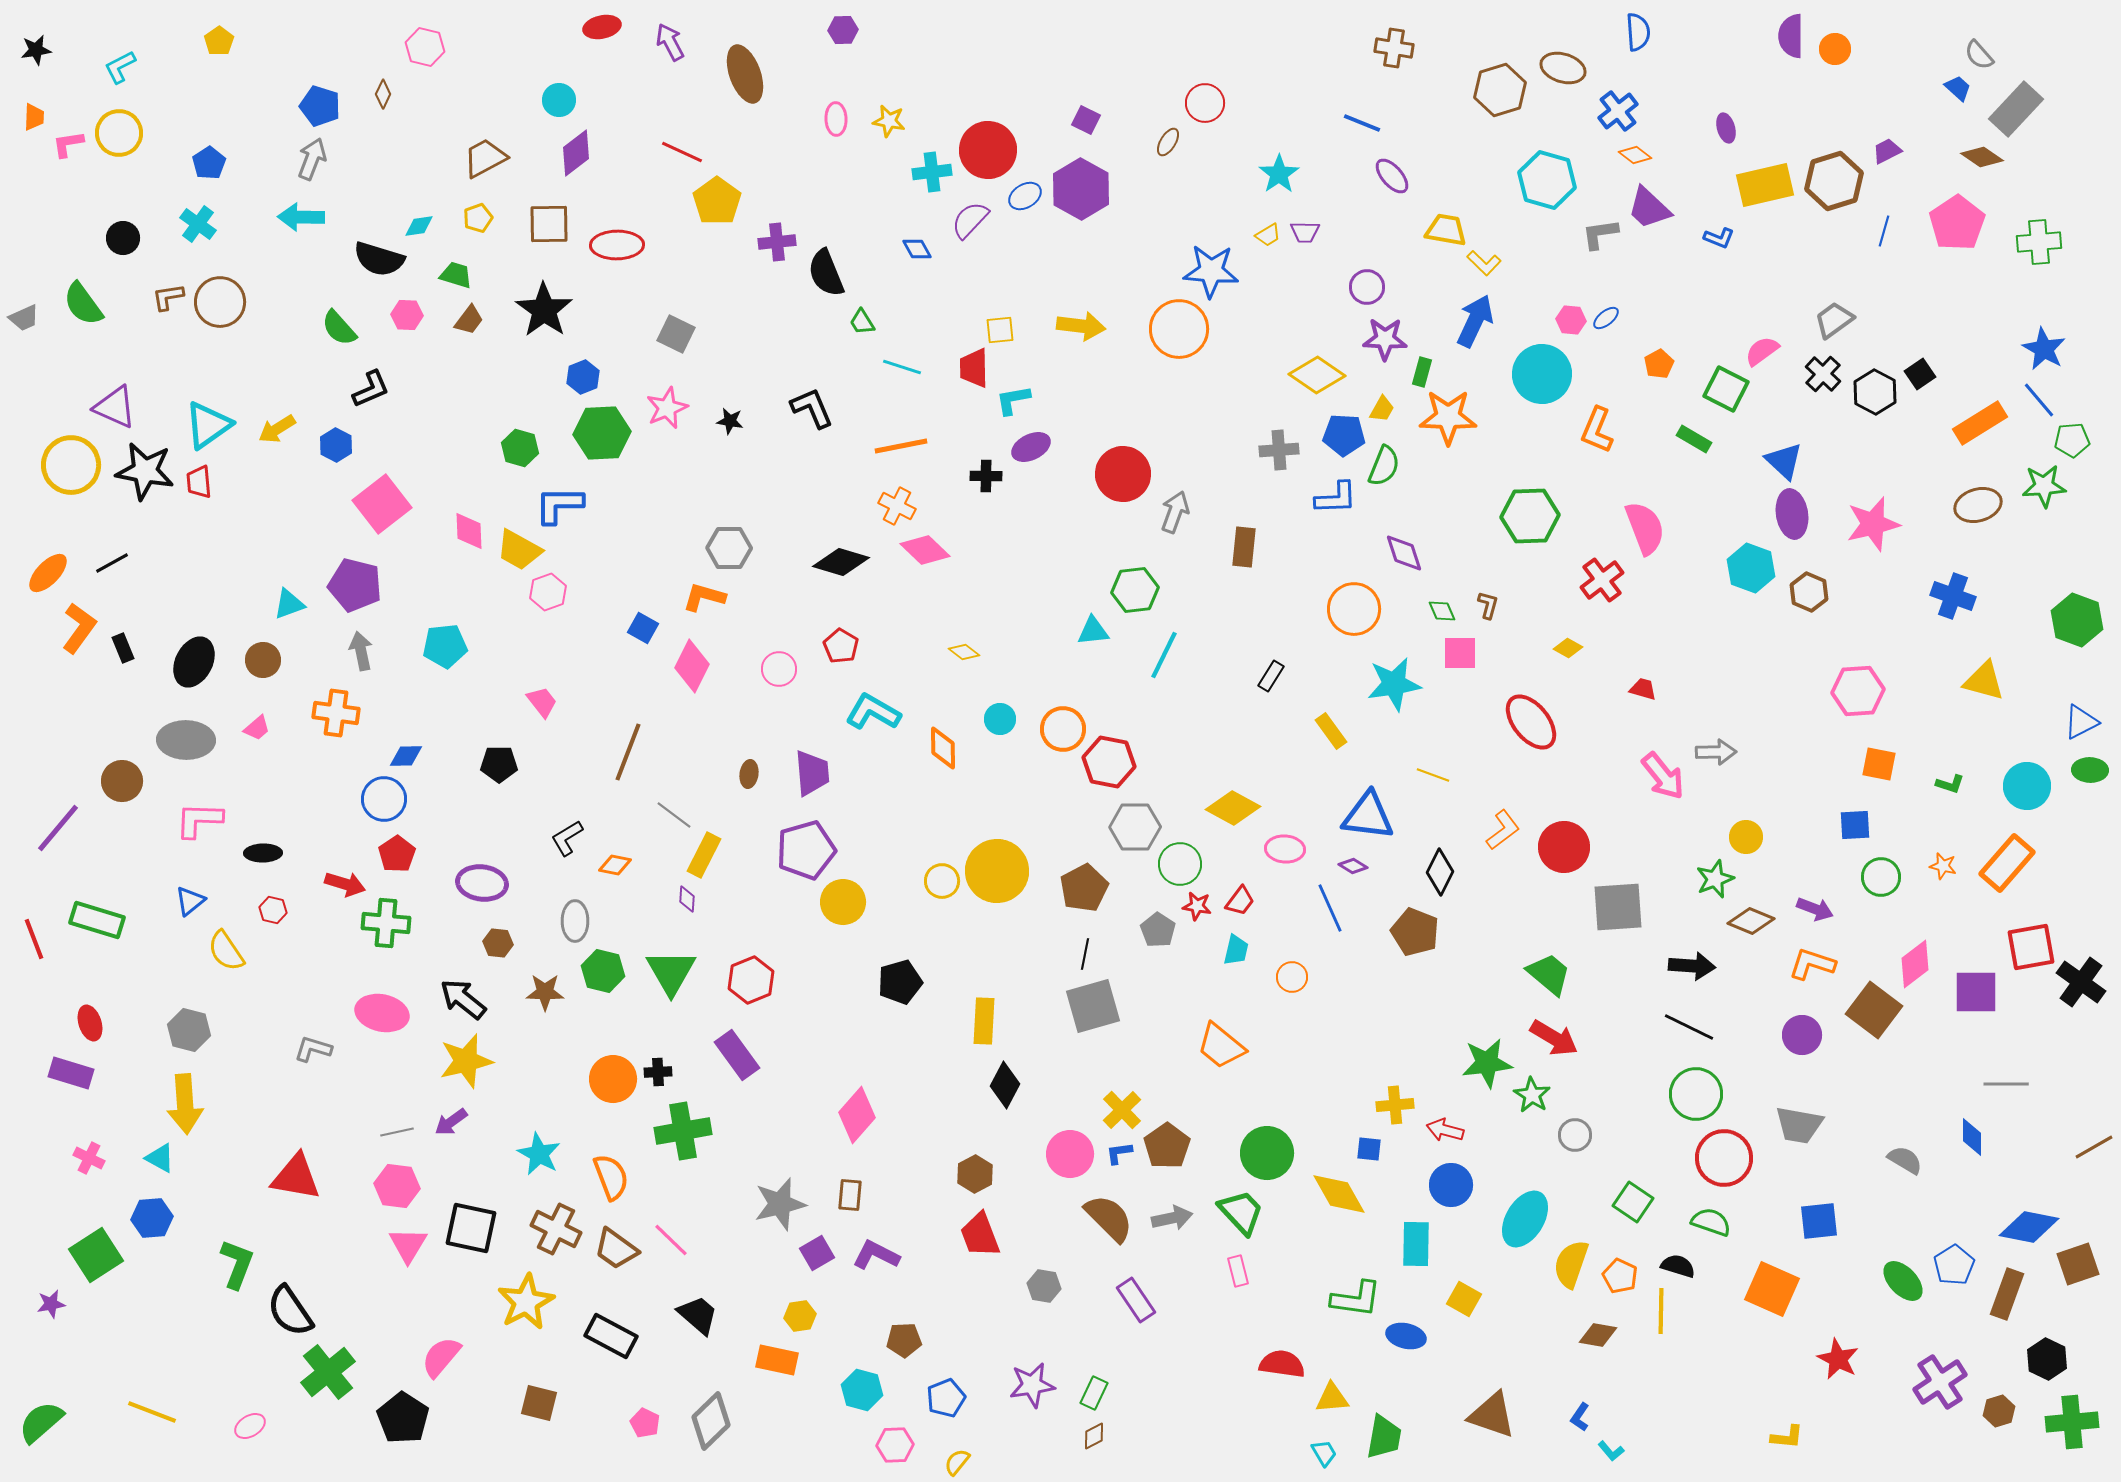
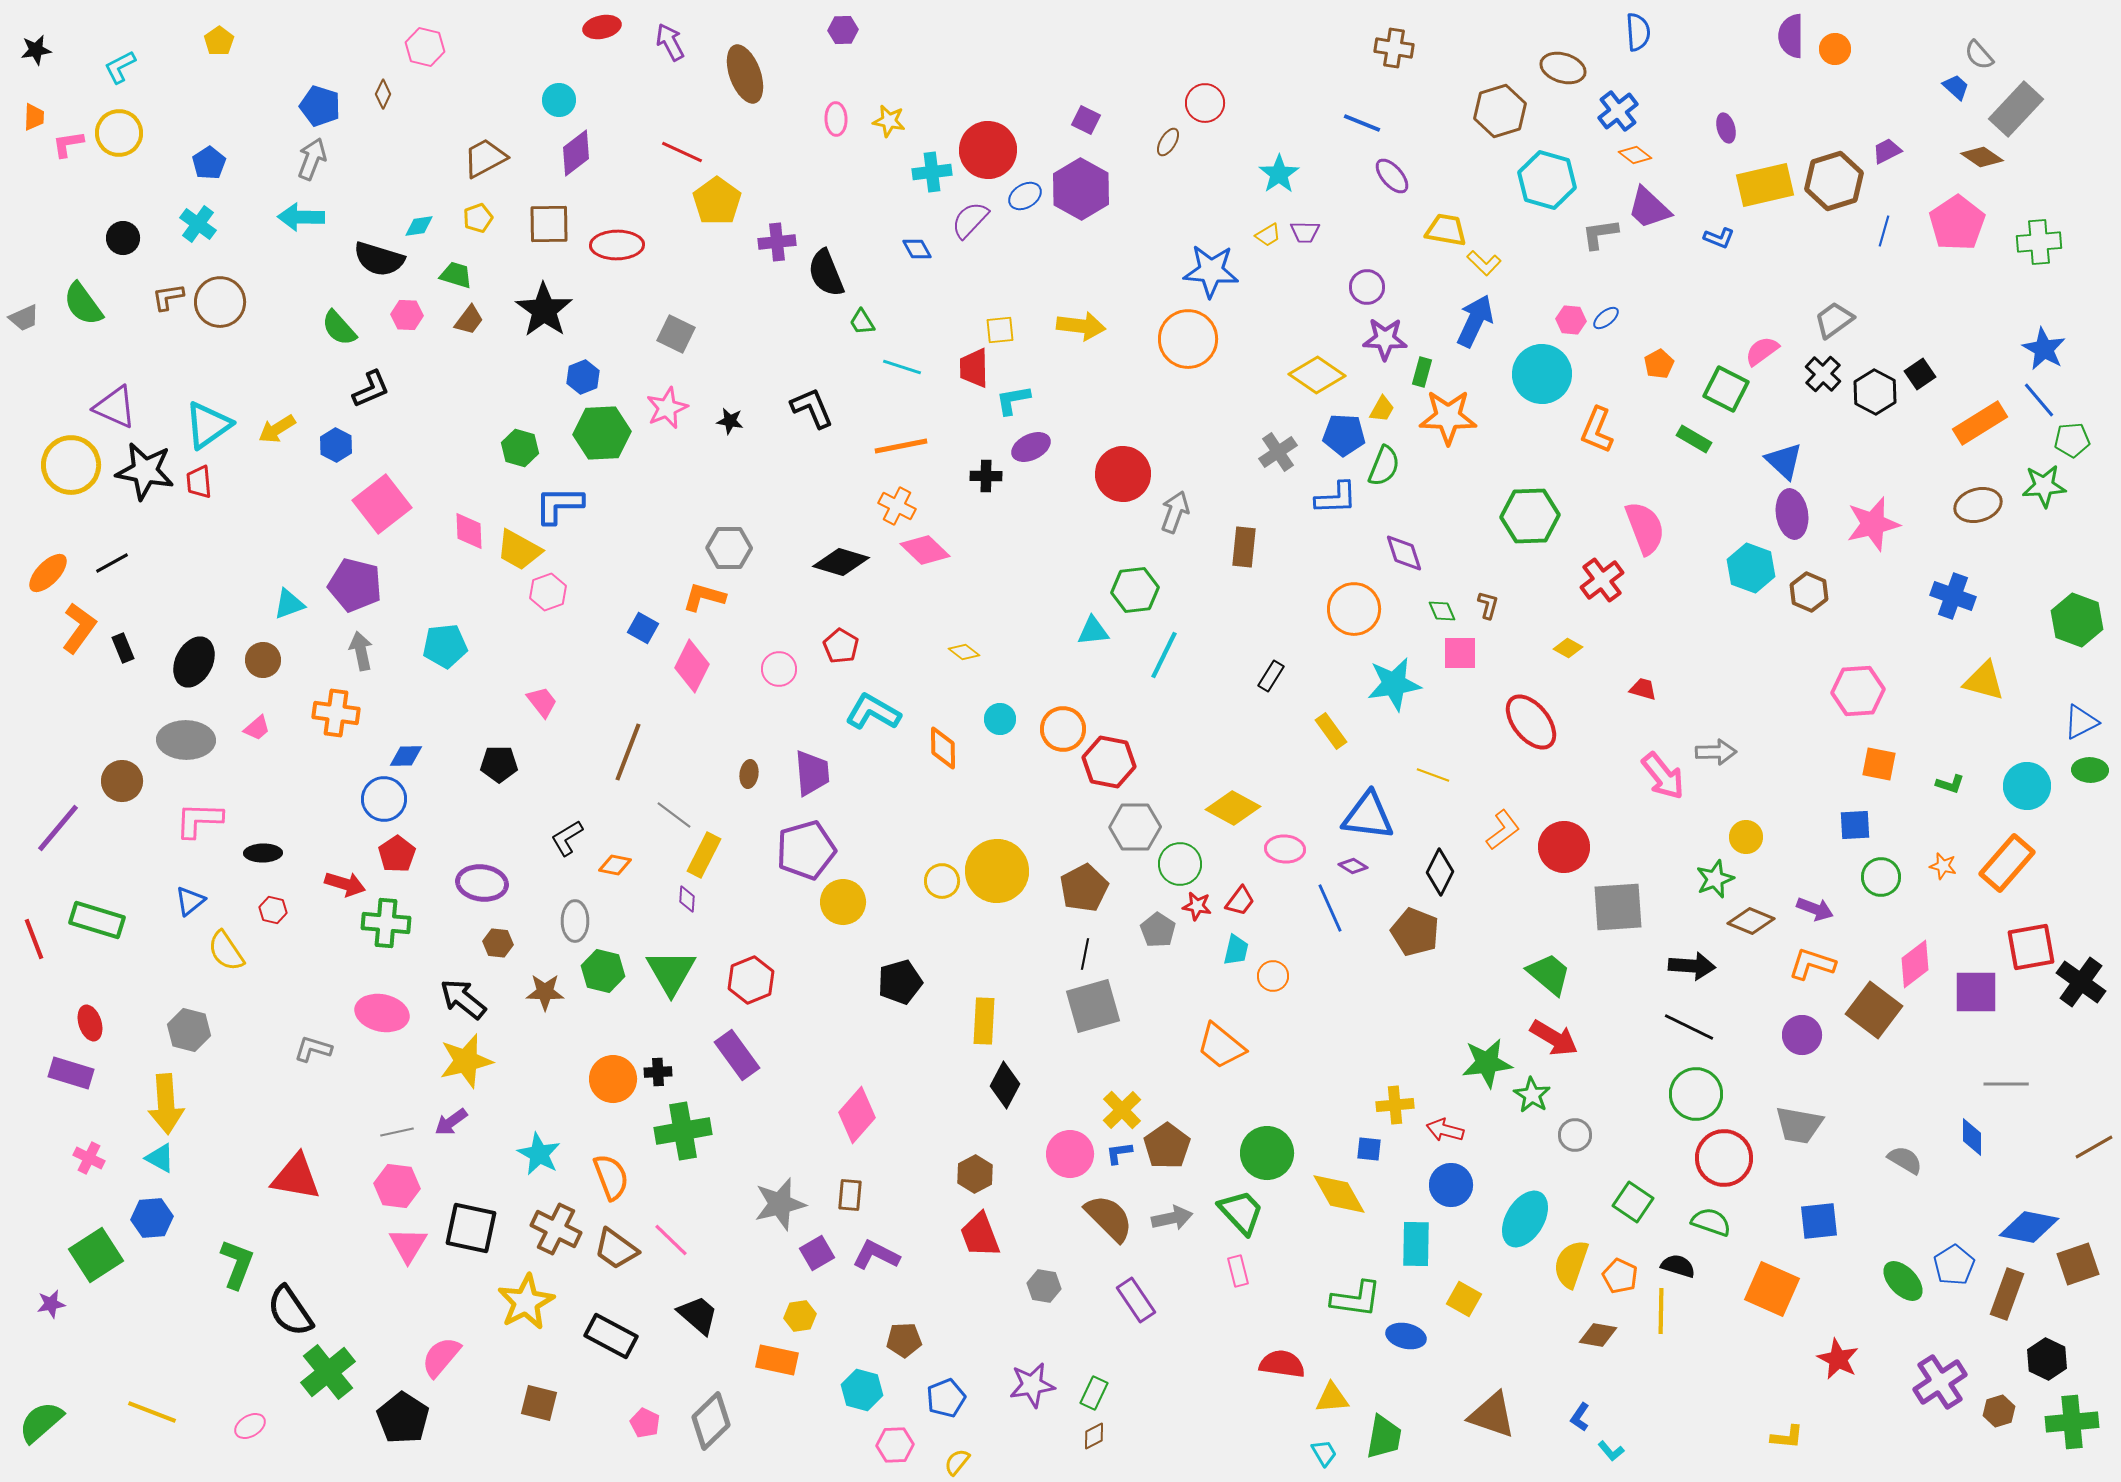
blue trapezoid at (1958, 88): moved 2 px left, 1 px up
brown hexagon at (1500, 90): moved 21 px down
orange circle at (1179, 329): moved 9 px right, 10 px down
gray cross at (1279, 450): moved 1 px left, 2 px down; rotated 30 degrees counterclockwise
orange circle at (1292, 977): moved 19 px left, 1 px up
yellow arrow at (185, 1104): moved 19 px left
